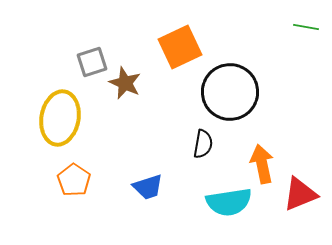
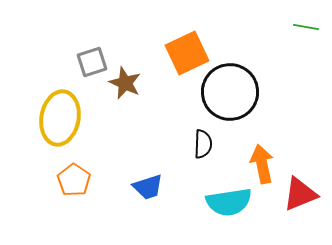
orange square: moved 7 px right, 6 px down
black semicircle: rotated 8 degrees counterclockwise
